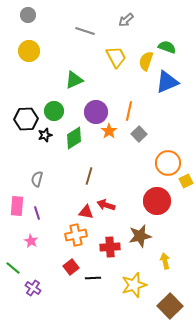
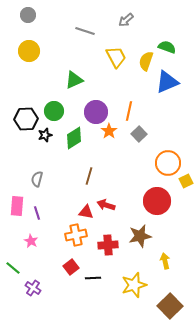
red cross: moved 2 px left, 2 px up
